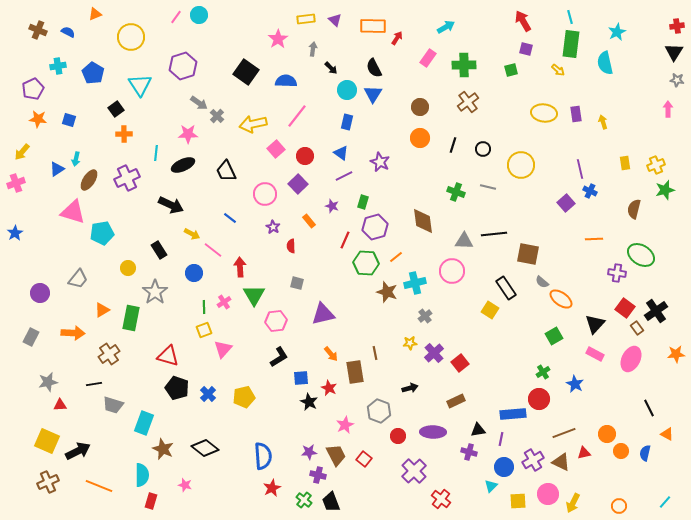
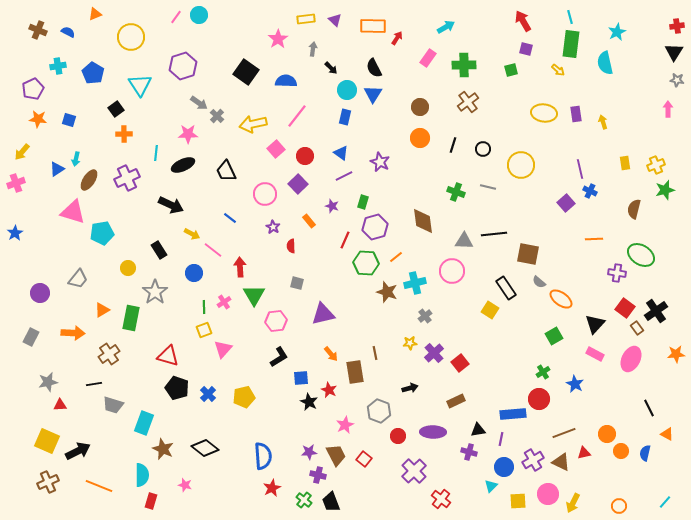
blue rectangle at (347, 122): moved 2 px left, 5 px up
gray semicircle at (542, 282): moved 3 px left
red star at (329, 388): moved 2 px down
